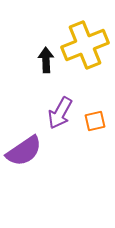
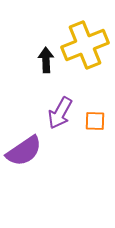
orange square: rotated 15 degrees clockwise
